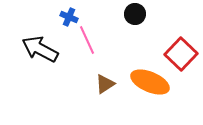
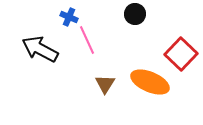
brown triangle: rotated 25 degrees counterclockwise
